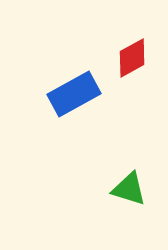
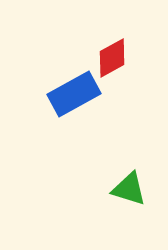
red diamond: moved 20 px left
